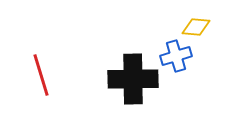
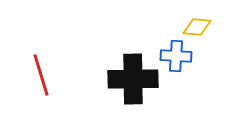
yellow diamond: moved 1 px right
blue cross: rotated 20 degrees clockwise
